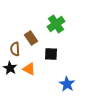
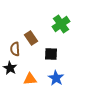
green cross: moved 5 px right
orange triangle: moved 1 px right, 10 px down; rotated 32 degrees counterclockwise
blue star: moved 11 px left, 6 px up
